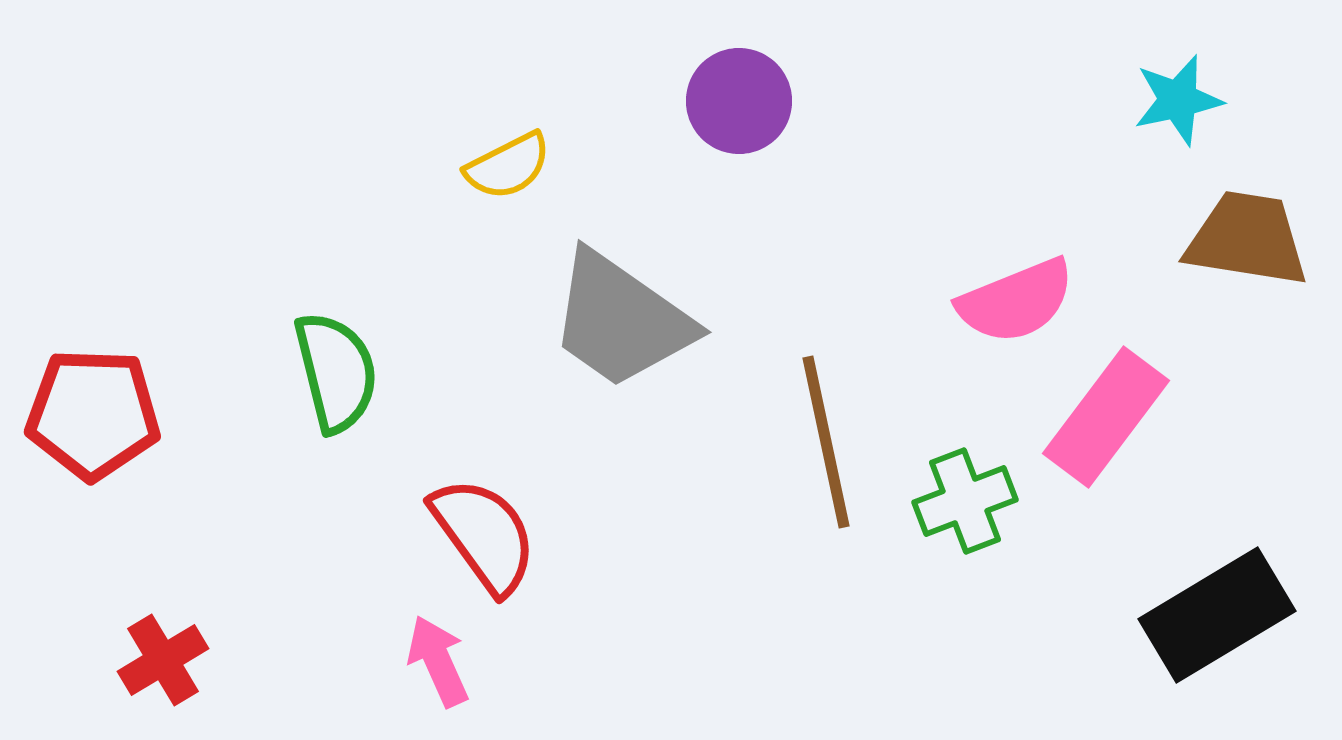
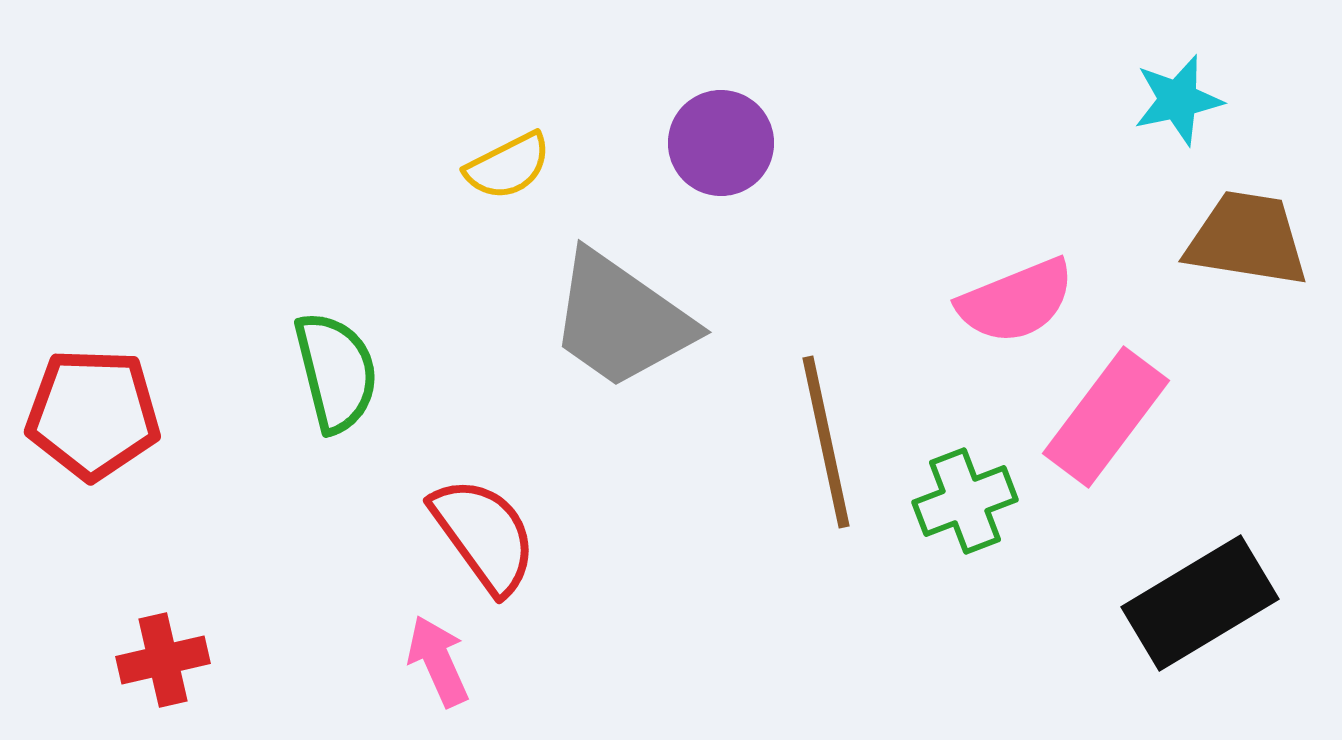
purple circle: moved 18 px left, 42 px down
black rectangle: moved 17 px left, 12 px up
red cross: rotated 18 degrees clockwise
